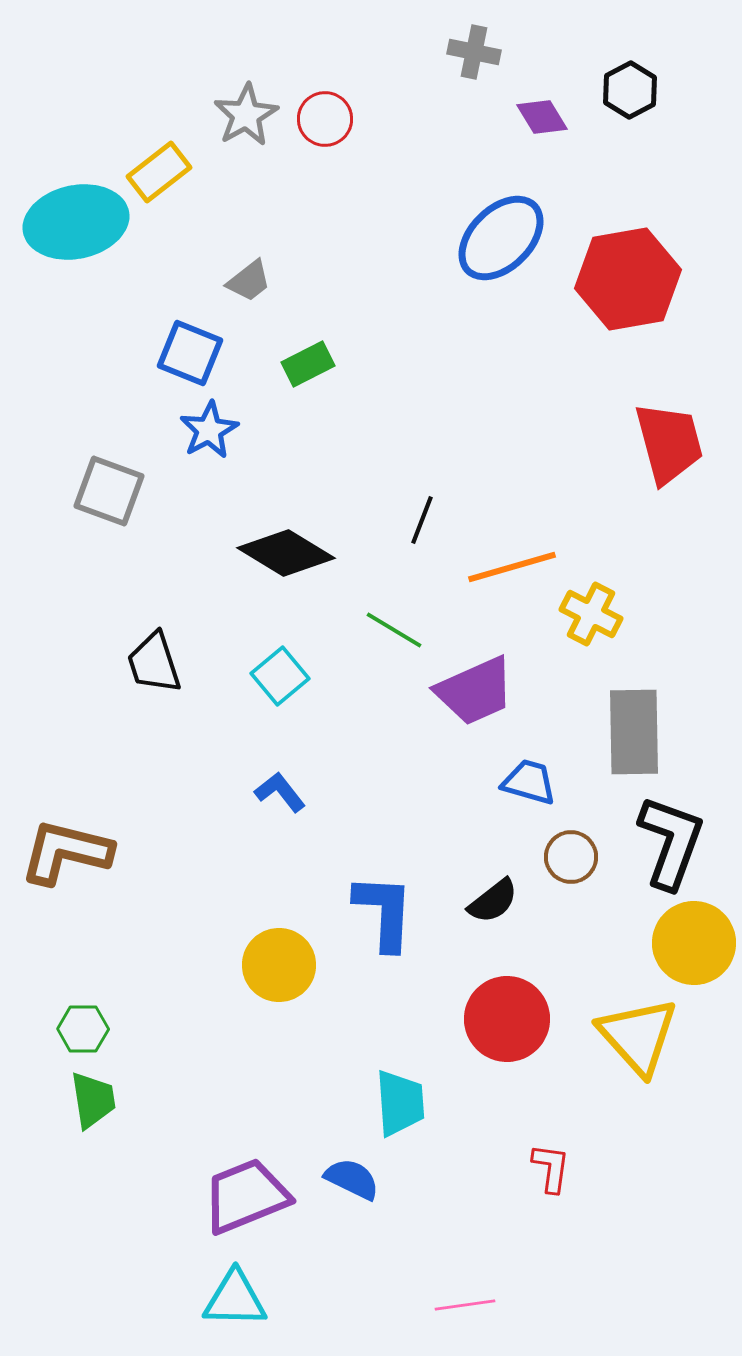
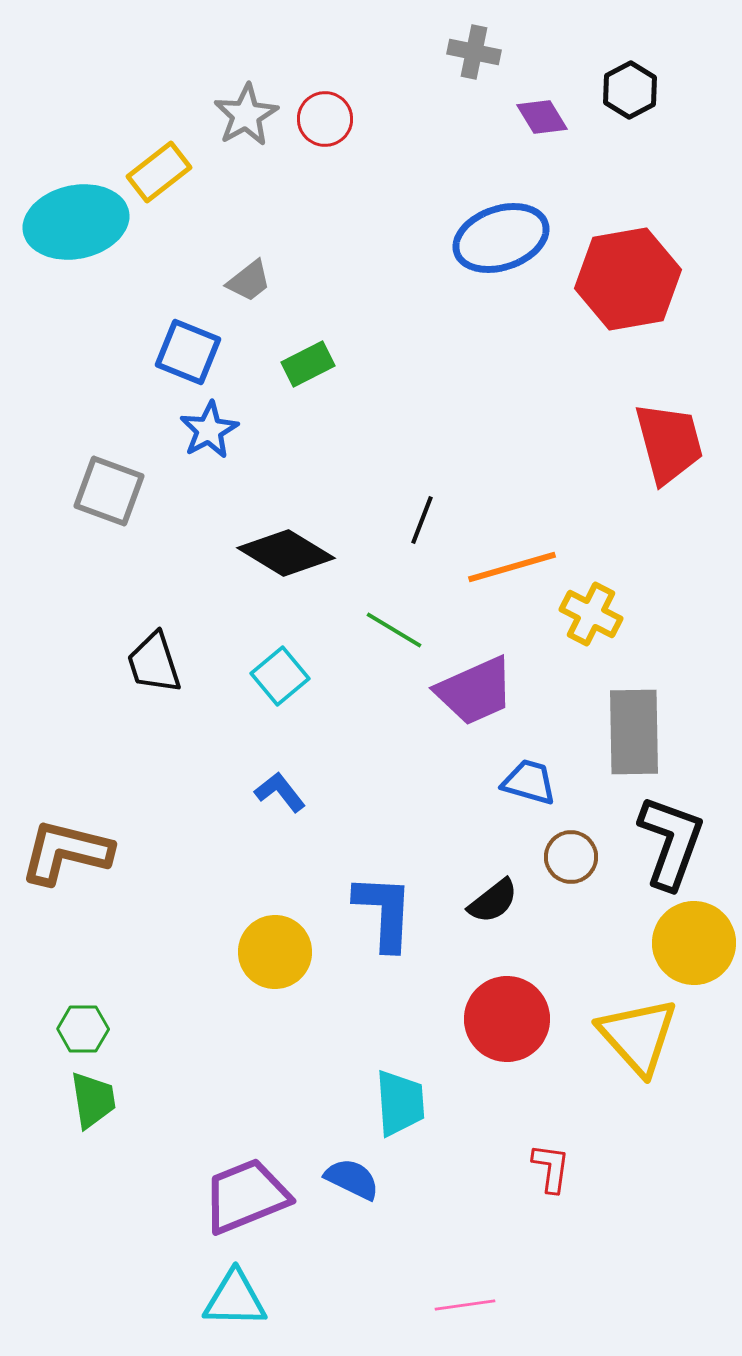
blue ellipse at (501, 238): rotated 26 degrees clockwise
blue square at (190, 353): moved 2 px left, 1 px up
yellow circle at (279, 965): moved 4 px left, 13 px up
